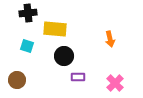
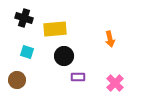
black cross: moved 4 px left, 5 px down; rotated 24 degrees clockwise
yellow rectangle: rotated 10 degrees counterclockwise
cyan square: moved 6 px down
